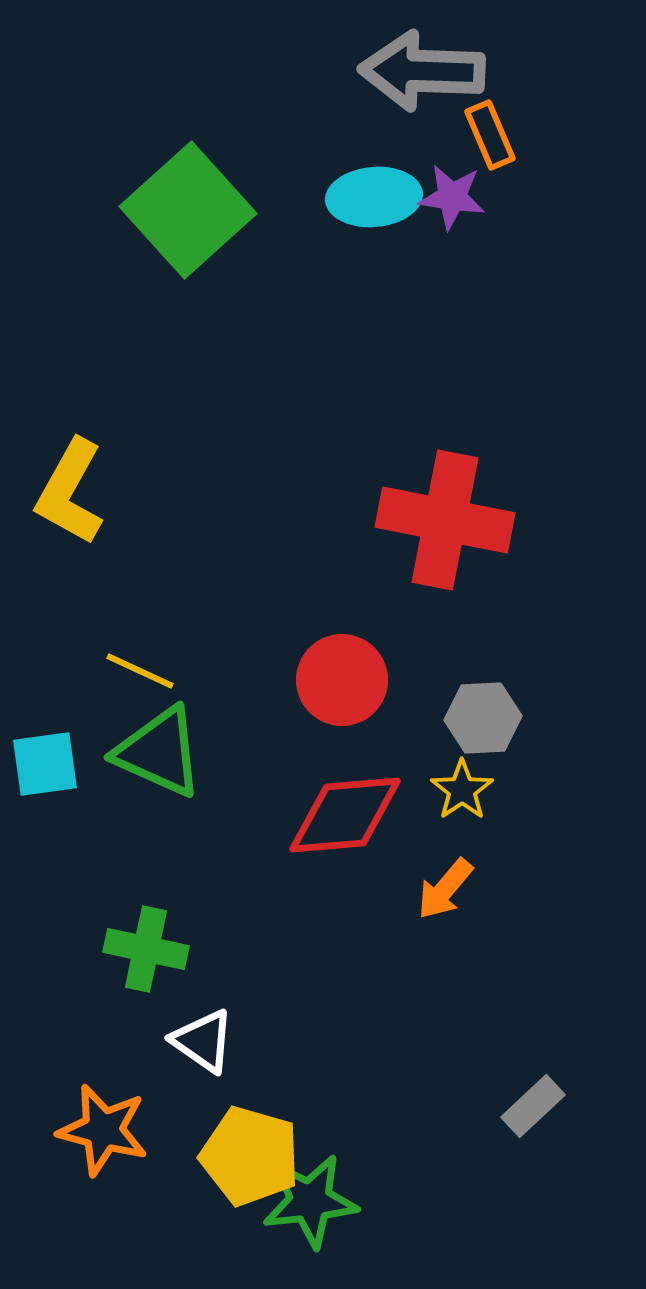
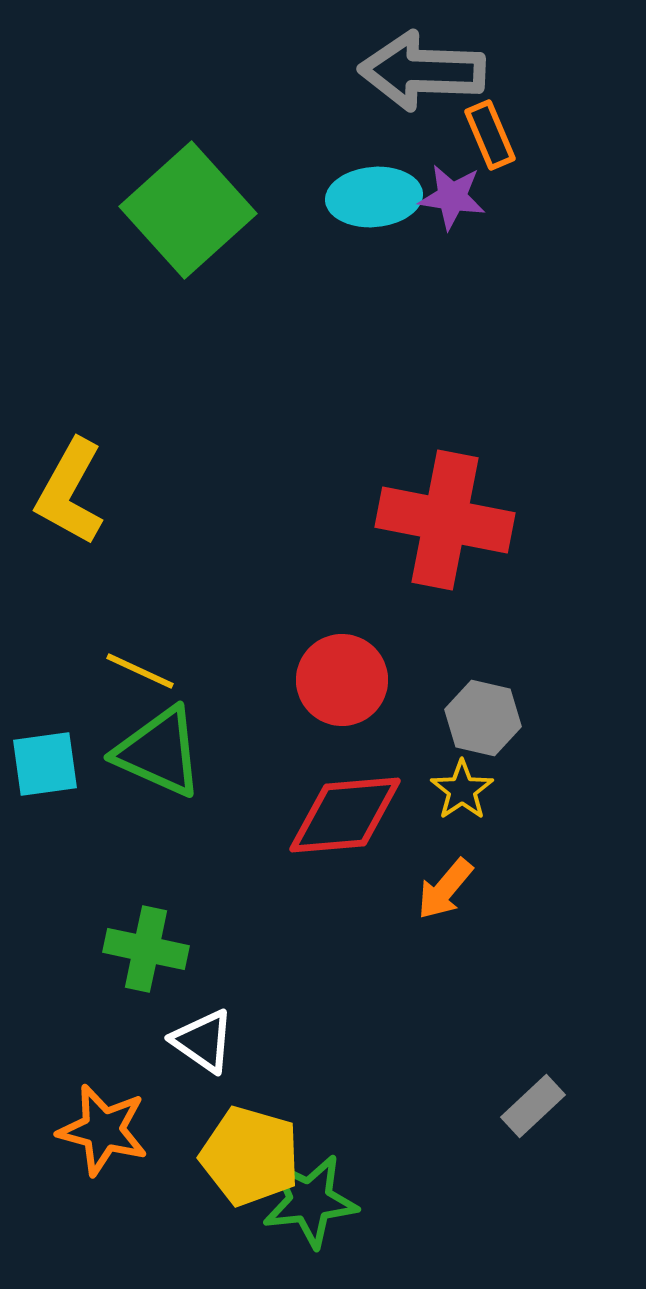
gray hexagon: rotated 16 degrees clockwise
